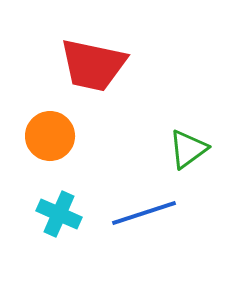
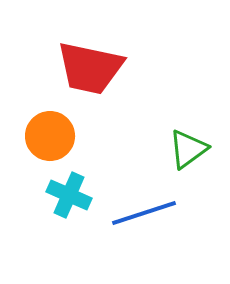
red trapezoid: moved 3 px left, 3 px down
cyan cross: moved 10 px right, 19 px up
